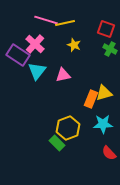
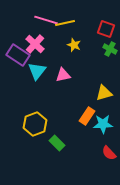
orange rectangle: moved 4 px left, 17 px down; rotated 12 degrees clockwise
yellow hexagon: moved 33 px left, 4 px up
